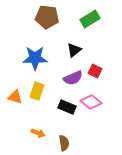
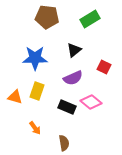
red square: moved 9 px right, 4 px up
orange arrow: moved 3 px left, 5 px up; rotated 32 degrees clockwise
